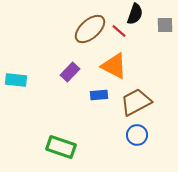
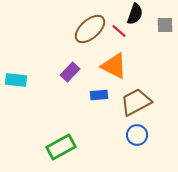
green rectangle: rotated 48 degrees counterclockwise
